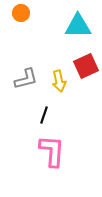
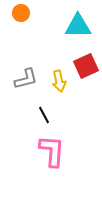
black line: rotated 48 degrees counterclockwise
